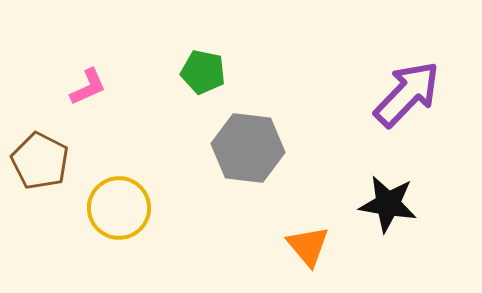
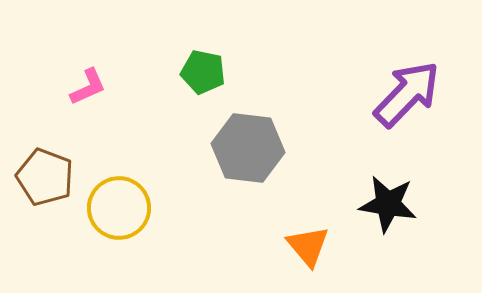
brown pentagon: moved 5 px right, 16 px down; rotated 6 degrees counterclockwise
